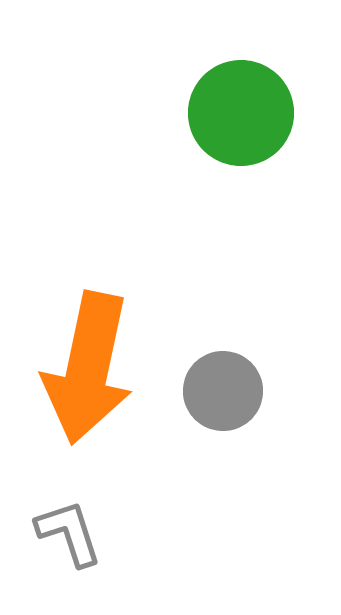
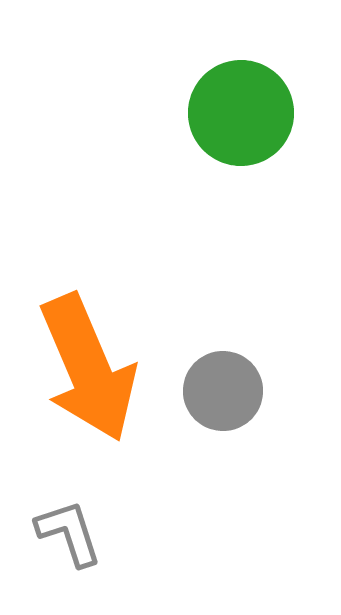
orange arrow: rotated 35 degrees counterclockwise
